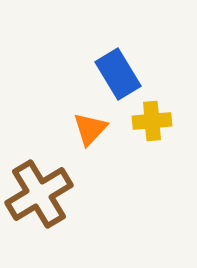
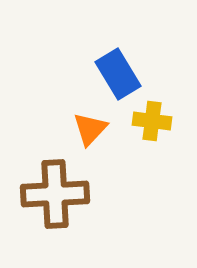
yellow cross: rotated 12 degrees clockwise
brown cross: moved 16 px right; rotated 28 degrees clockwise
